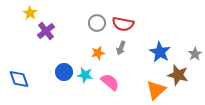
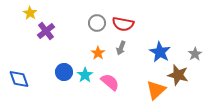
orange star: rotated 24 degrees counterclockwise
cyan star: rotated 28 degrees clockwise
